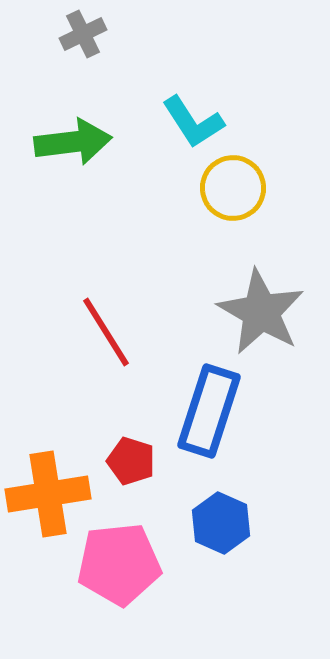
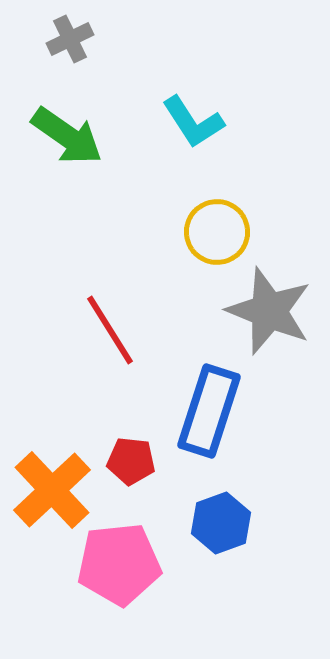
gray cross: moved 13 px left, 5 px down
green arrow: moved 6 px left, 6 px up; rotated 42 degrees clockwise
yellow circle: moved 16 px left, 44 px down
gray star: moved 8 px right, 1 px up; rotated 8 degrees counterclockwise
red line: moved 4 px right, 2 px up
red pentagon: rotated 12 degrees counterclockwise
orange cross: moved 4 px right, 4 px up; rotated 34 degrees counterclockwise
blue hexagon: rotated 16 degrees clockwise
